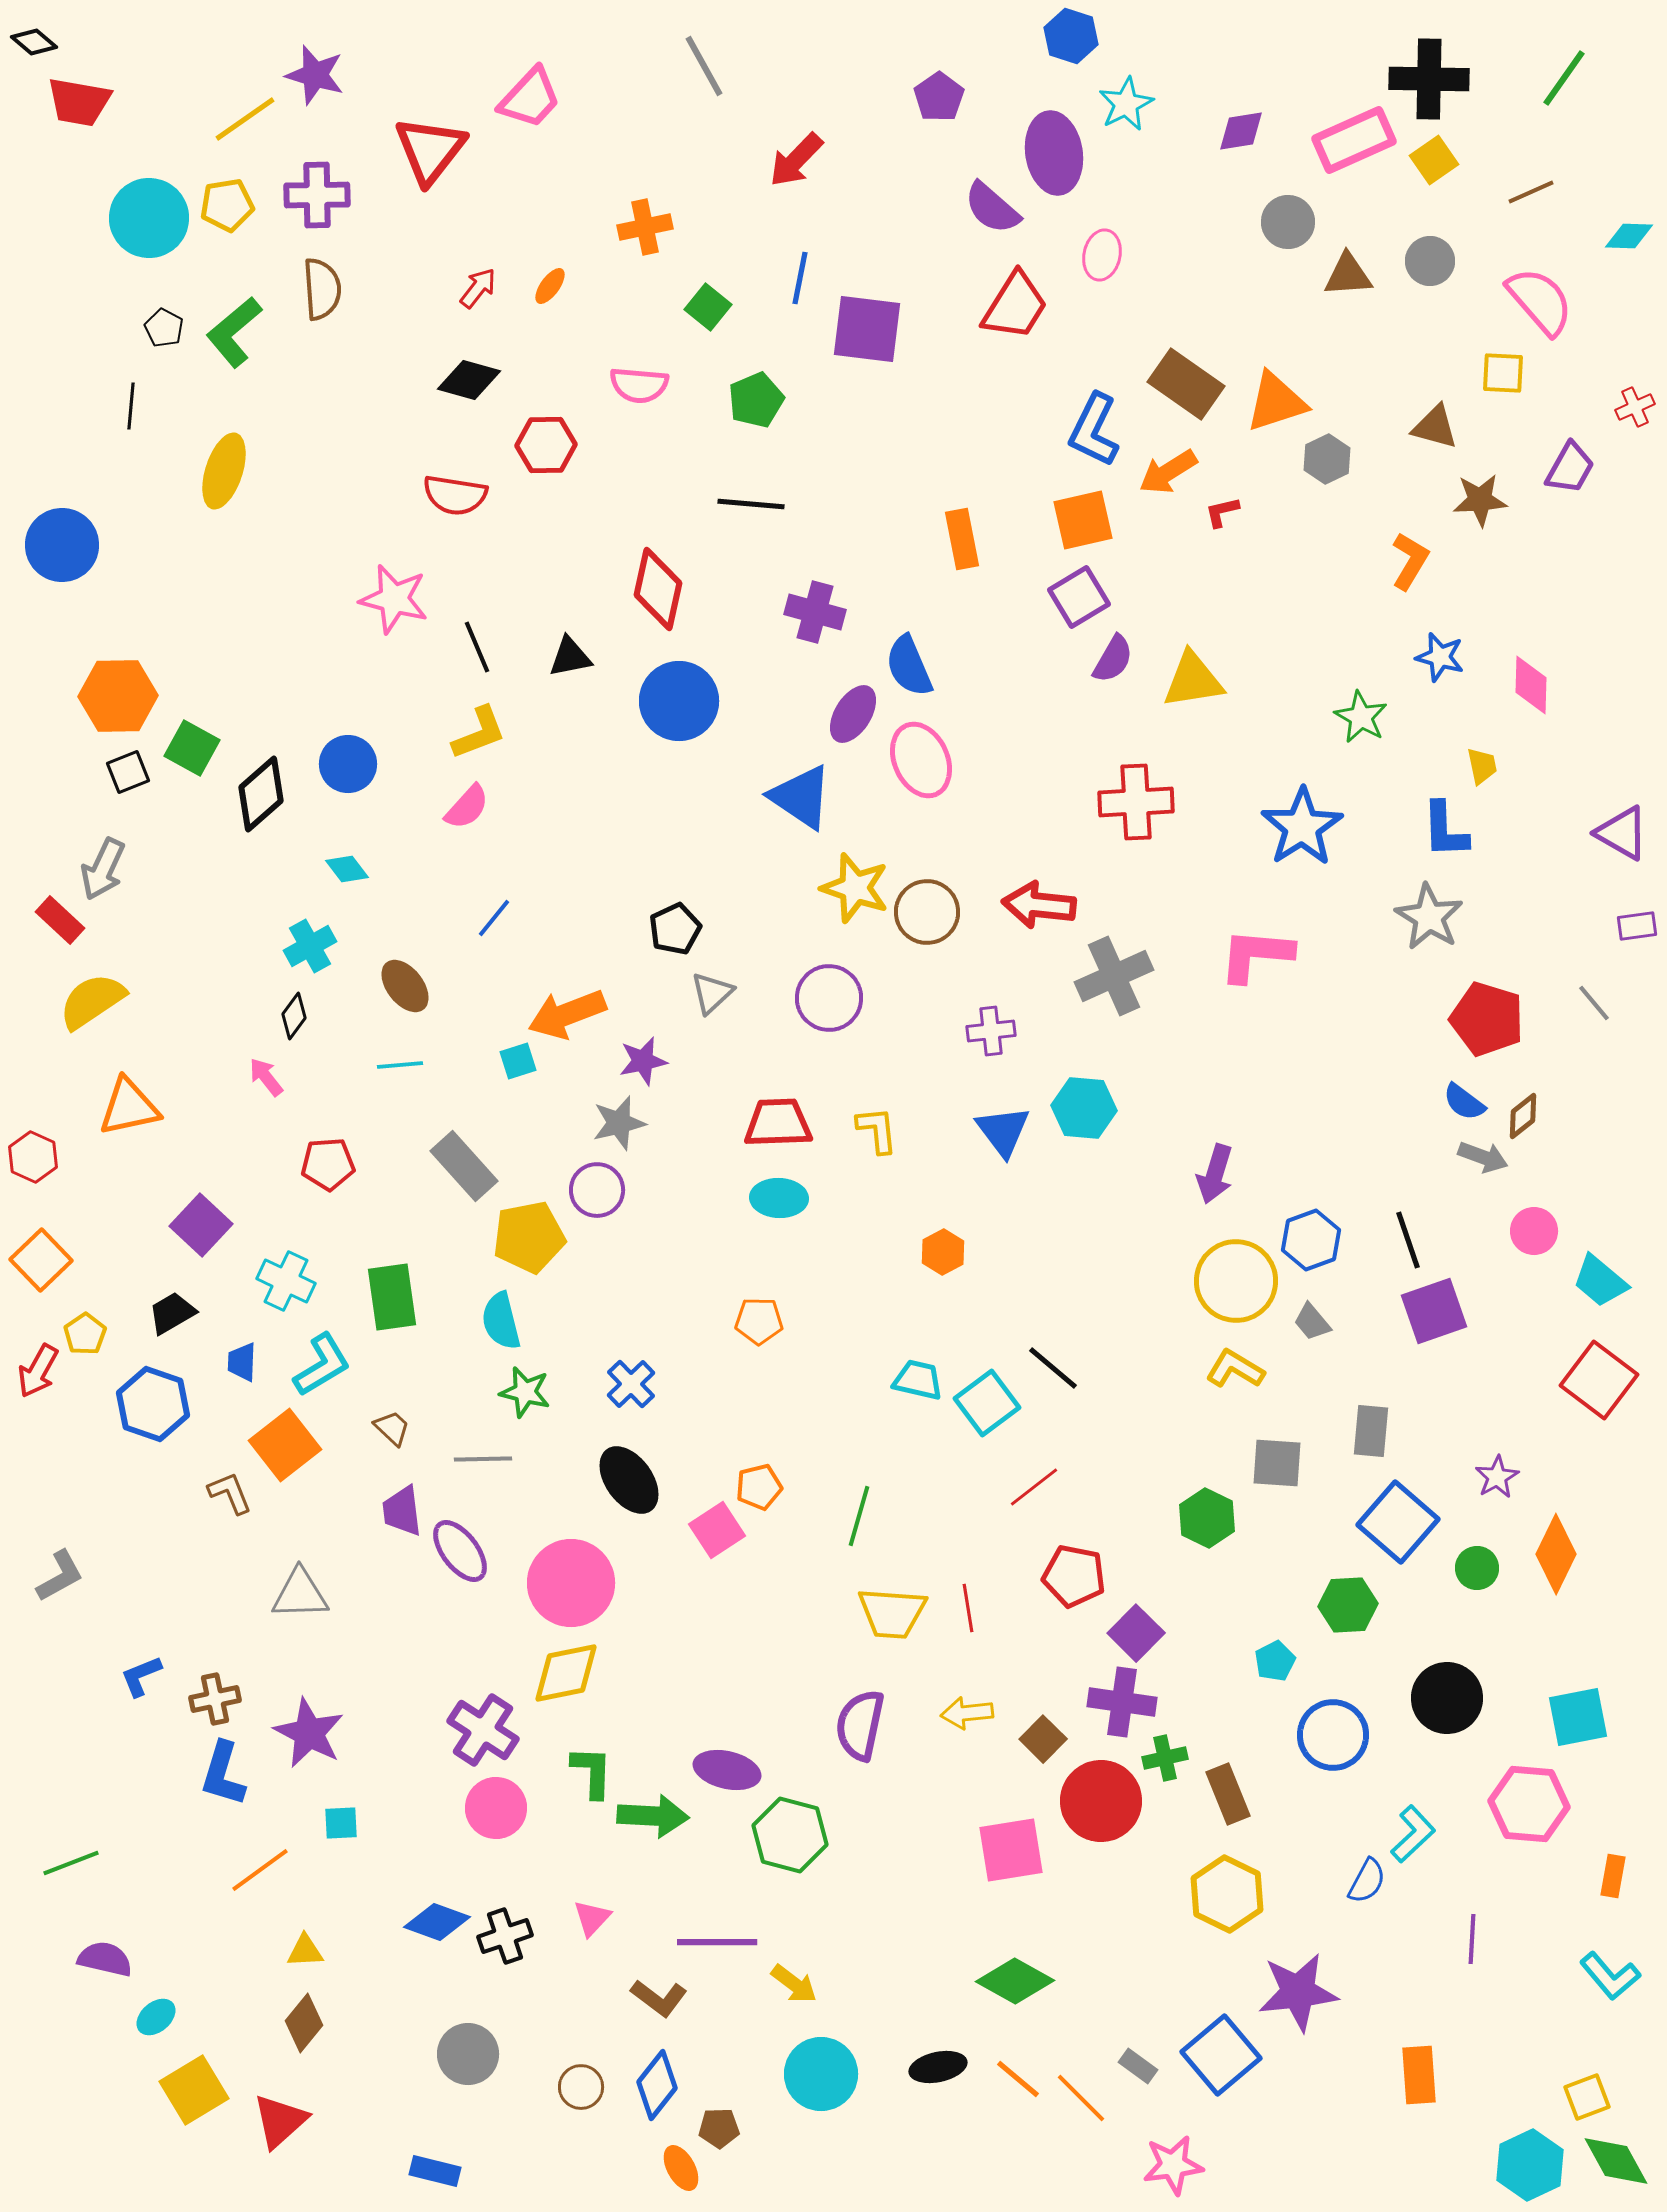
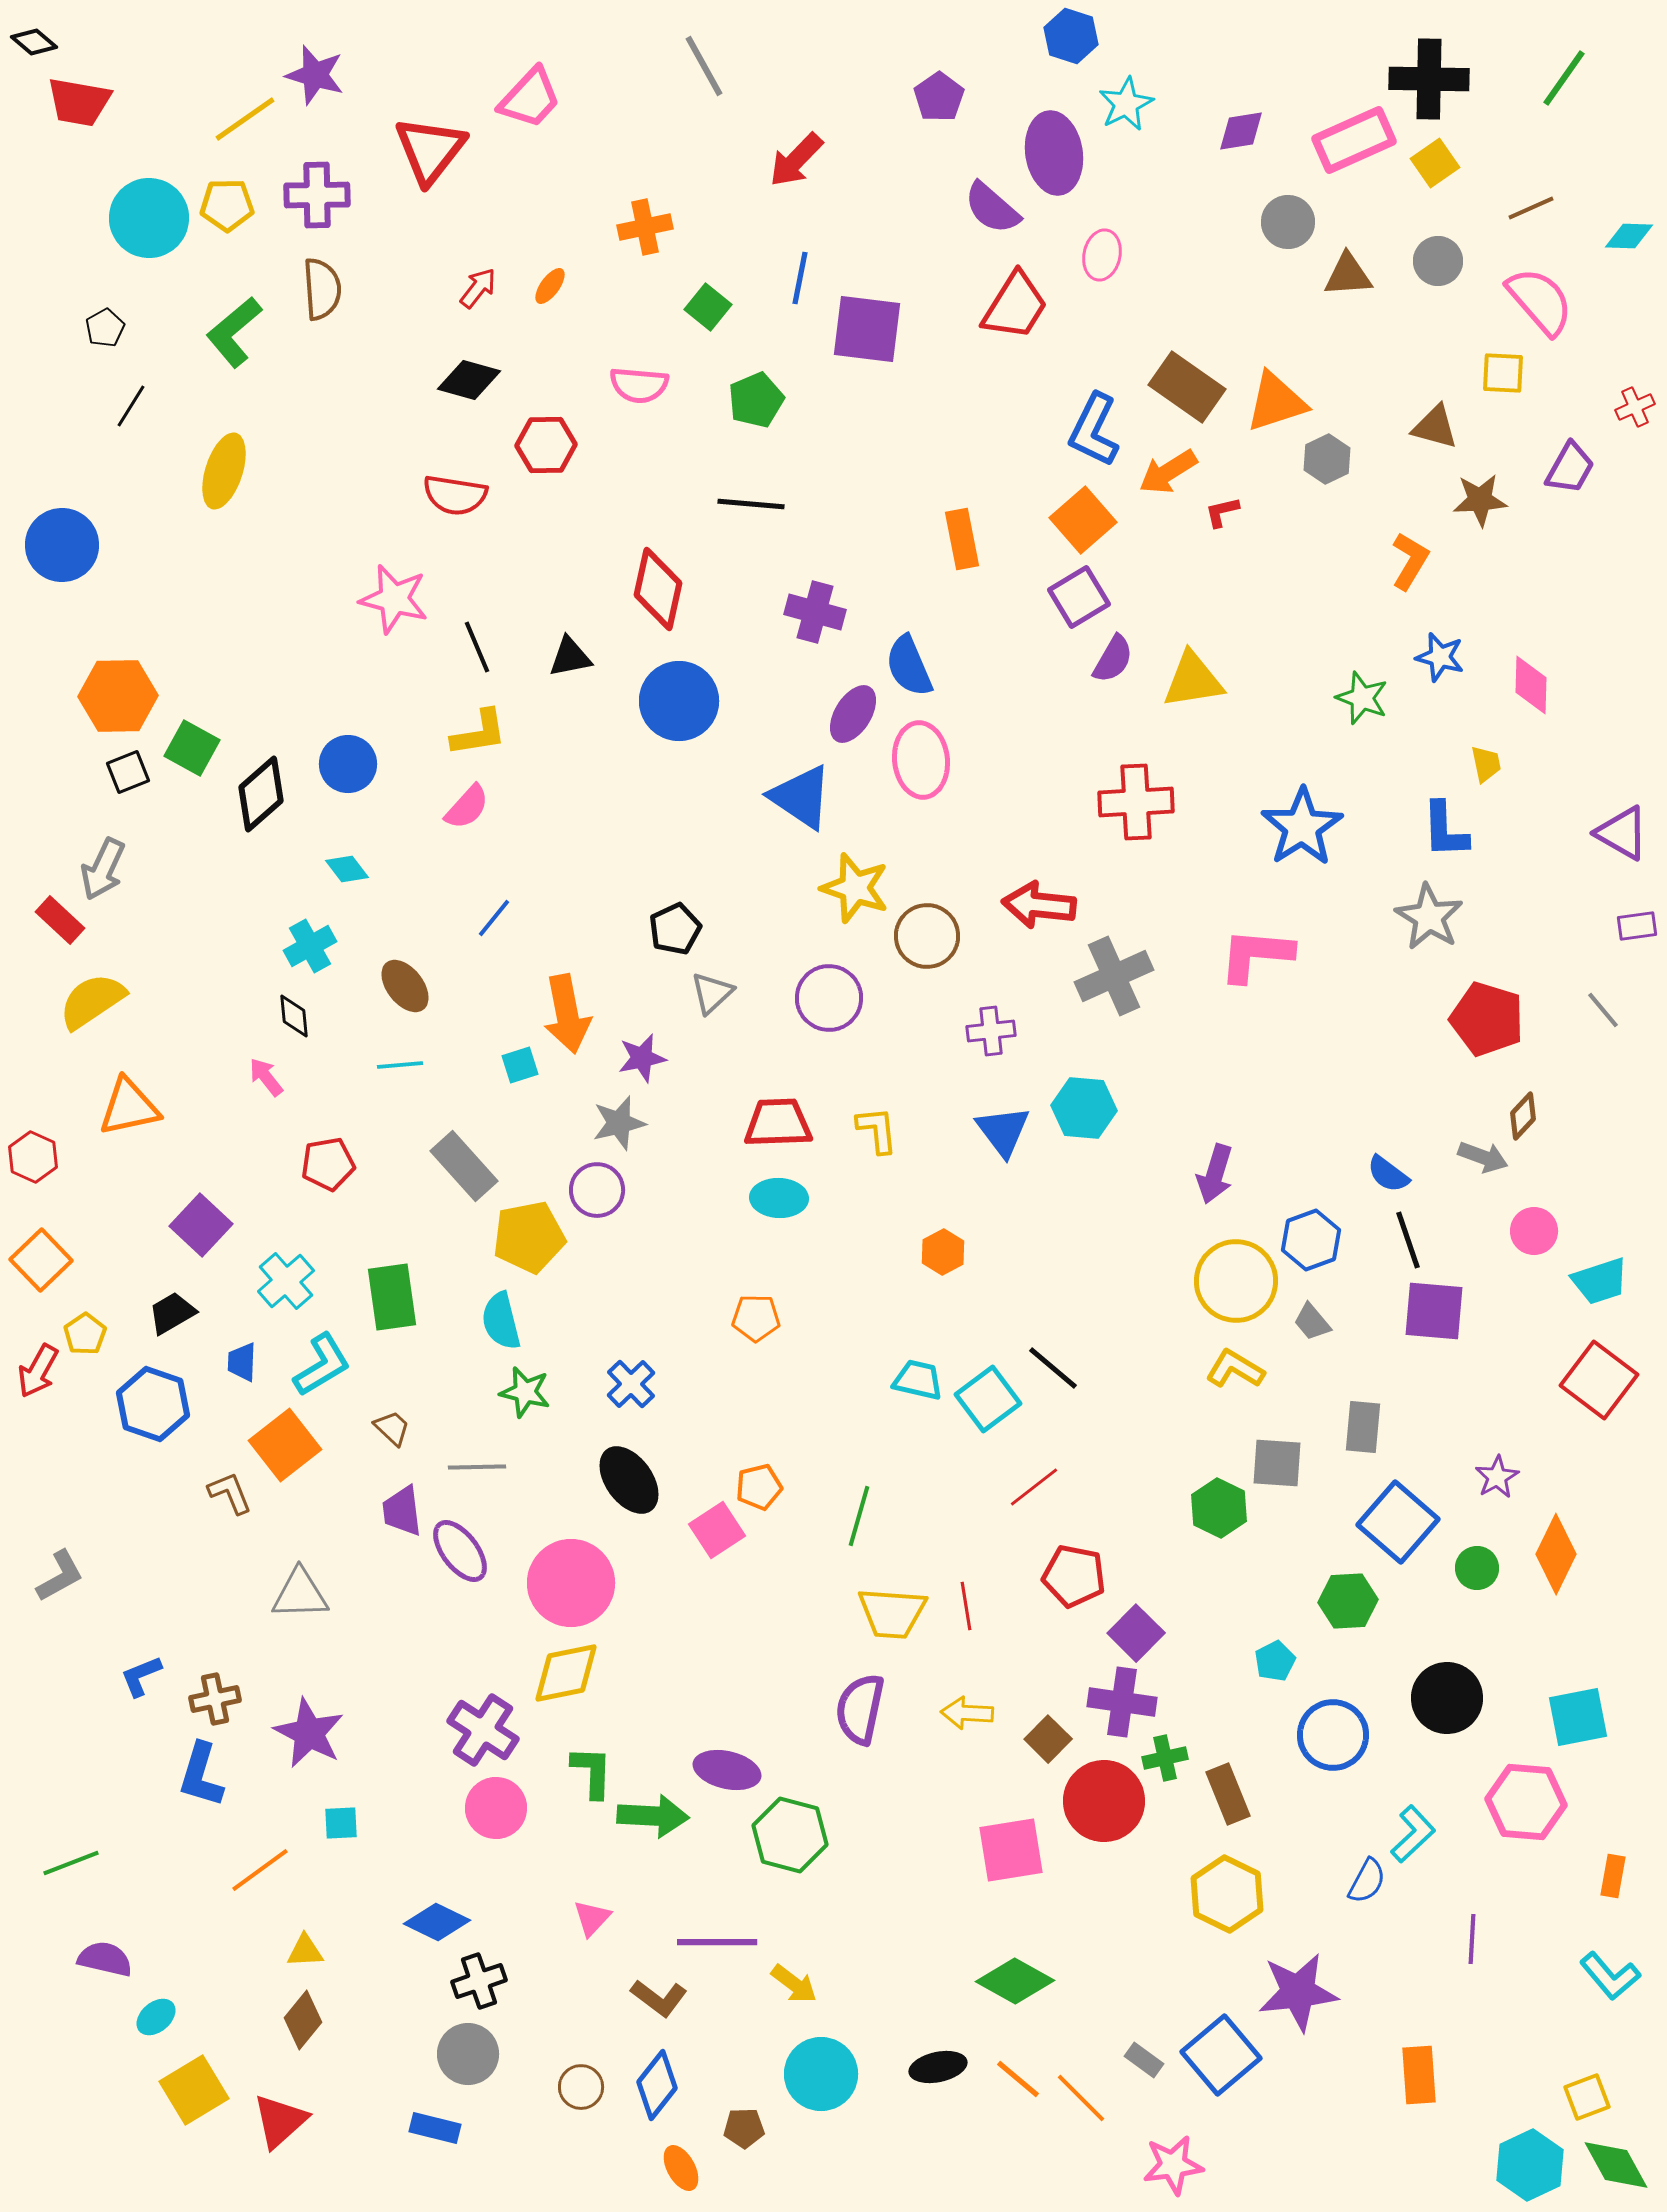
yellow square at (1434, 160): moved 1 px right, 3 px down
brown line at (1531, 192): moved 16 px down
yellow pentagon at (227, 205): rotated 8 degrees clockwise
gray circle at (1430, 261): moved 8 px right
black pentagon at (164, 328): moved 59 px left; rotated 15 degrees clockwise
brown rectangle at (1186, 384): moved 1 px right, 3 px down
black line at (131, 406): rotated 27 degrees clockwise
orange square at (1083, 520): rotated 28 degrees counterclockwise
green star at (1361, 717): moved 1 px right, 19 px up; rotated 8 degrees counterclockwise
yellow L-shape at (479, 733): rotated 12 degrees clockwise
pink ellipse at (921, 760): rotated 18 degrees clockwise
yellow trapezoid at (1482, 766): moved 4 px right, 2 px up
brown circle at (927, 912): moved 24 px down
gray line at (1594, 1003): moved 9 px right, 7 px down
orange arrow at (567, 1014): rotated 80 degrees counterclockwise
black diamond at (294, 1016): rotated 42 degrees counterclockwise
cyan square at (518, 1061): moved 2 px right, 4 px down
purple star at (643, 1061): moved 1 px left, 3 px up
blue semicircle at (1464, 1102): moved 76 px left, 72 px down
brown diamond at (1523, 1116): rotated 9 degrees counterclockwise
red pentagon at (328, 1164): rotated 6 degrees counterclockwise
cyan cross at (286, 1281): rotated 24 degrees clockwise
cyan trapezoid at (1600, 1281): rotated 58 degrees counterclockwise
purple square at (1434, 1311): rotated 24 degrees clockwise
orange pentagon at (759, 1321): moved 3 px left, 3 px up
cyan square at (987, 1403): moved 1 px right, 4 px up
gray rectangle at (1371, 1431): moved 8 px left, 4 px up
gray line at (483, 1459): moved 6 px left, 8 px down
green hexagon at (1207, 1518): moved 12 px right, 10 px up
green hexagon at (1348, 1605): moved 4 px up
red line at (968, 1608): moved 2 px left, 2 px up
yellow arrow at (967, 1713): rotated 9 degrees clockwise
purple semicircle at (860, 1725): moved 16 px up
brown square at (1043, 1739): moved 5 px right
blue L-shape at (223, 1774): moved 22 px left, 1 px down
red circle at (1101, 1801): moved 3 px right
pink hexagon at (1529, 1804): moved 3 px left, 2 px up
blue diamond at (437, 1922): rotated 6 degrees clockwise
black cross at (505, 1936): moved 26 px left, 45 px down
brown diamond at (304, 2023): moved 1 px left, 3 px up
gray rectangle at (1138, 2066): moved 6 px right, 6 px up
brown pentagon at (719, 2128): moved 25 px right
green diamond at (1616, 2161): moved 4 px down
blue rectangle at (435, 2171): moved 43 px up
